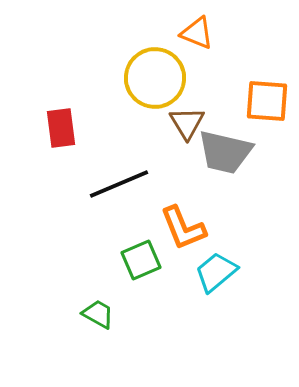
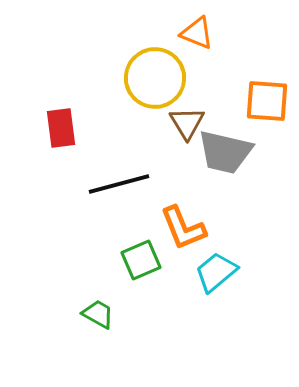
black line: rotated 8 degrees clockwise
